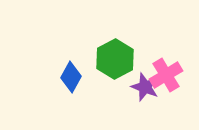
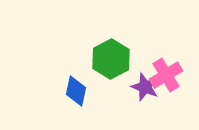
green hexagon: moved 4 px left
blue diamond: moved 5 px right, 14 px down; rotated 16 degrees counterclockwise
